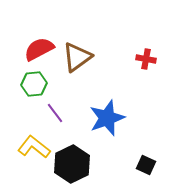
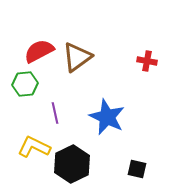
red semicircle: moved 2 px down
red cross: moved 1 px right, 2 px down
green hexagon: moved 9 px left
purple line: rotated 25 degrees clockwise
blue star: moved 1 px up; rotated 27 degrees counterclockwise
yellow L-shape: rotated 12 degrees counterclockwise
black square: moved 9 px left, 4 px down; rotated 12 degrees counterclockwise
